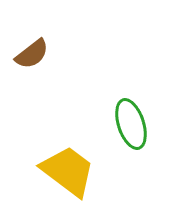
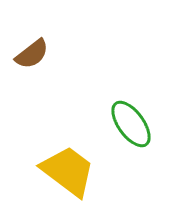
green ellipse: rotated 18 degrees counterclockwise
